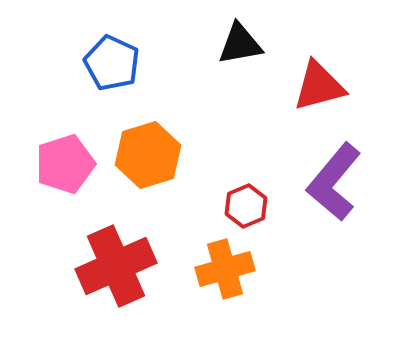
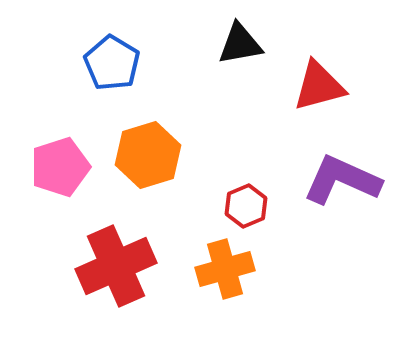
blue pentagon: rotated 6 degrees clockwise
pink pentagon: moved 5 px left, 3 px down
purple L-shape: moved 8 px right, 2 px up; rotated 74 degrees clockwise
